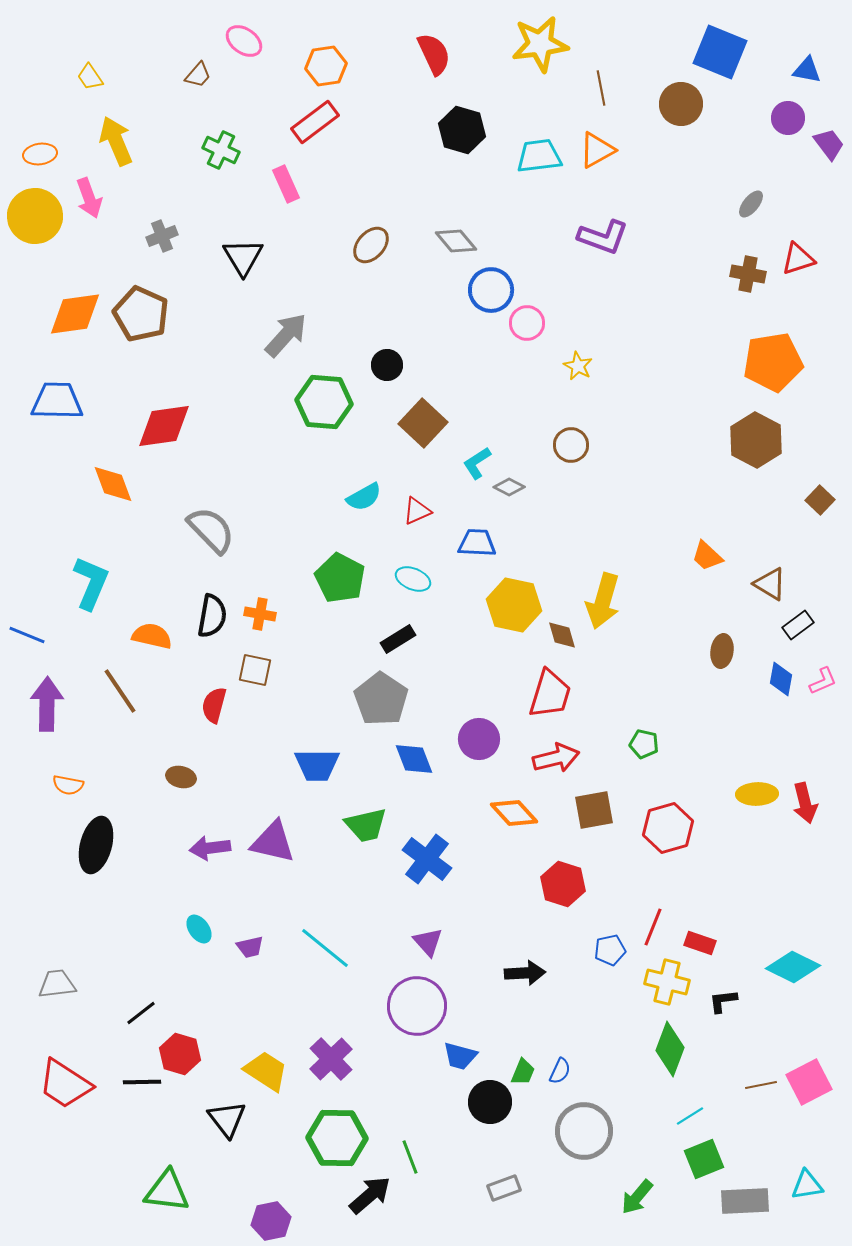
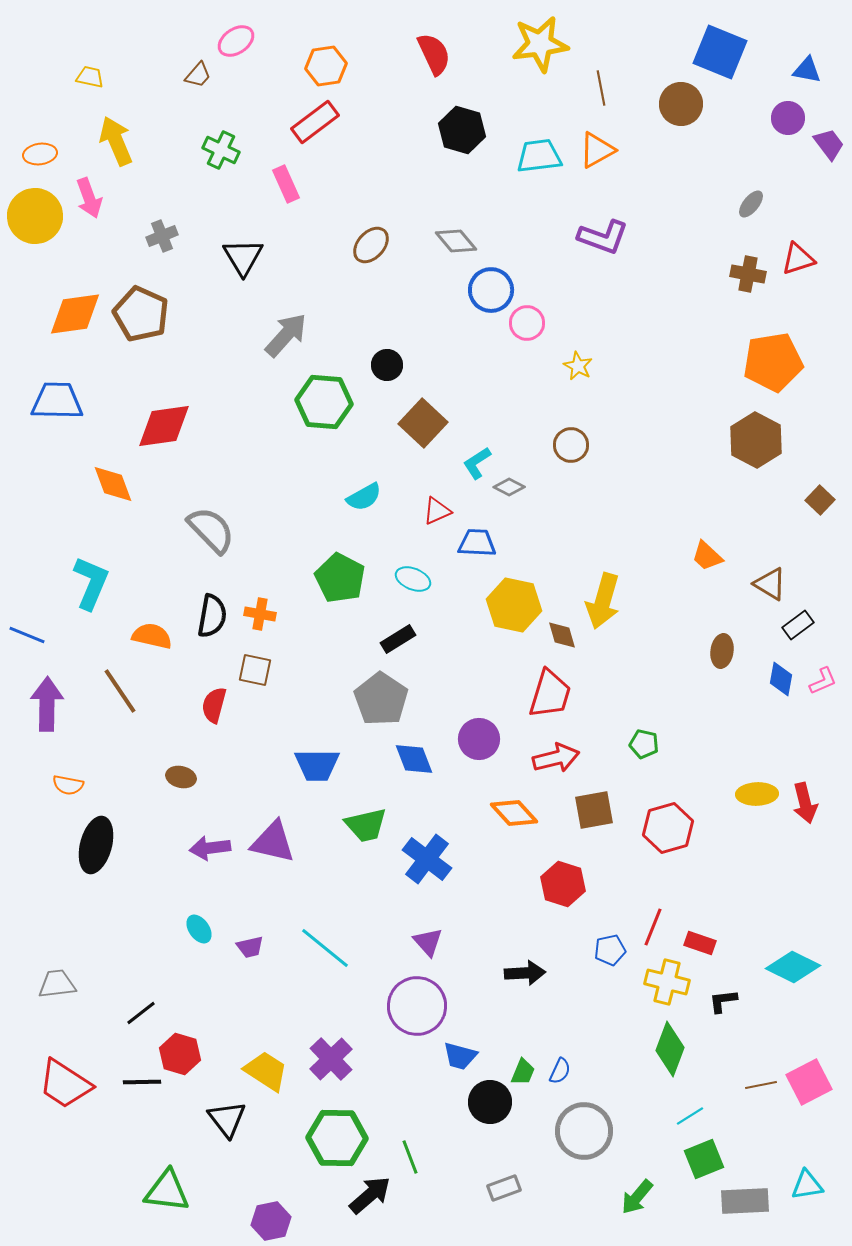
pink ellipse at (244, 41): moved 8 px left; rotated 69 degrees counterclockwise
yellow trapezoid at (90, 77): rotated 136 degrees clockwise
red triangle at (417, 511): moved 20 px right
